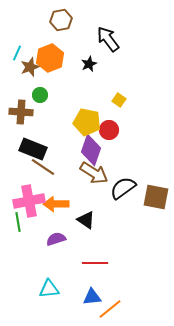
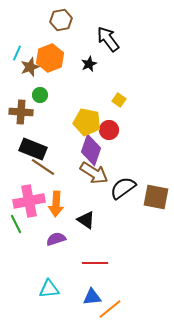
orange arrow: rotated 85 degrees counterclockwise
green line: moved 2 px left, 2 px down; rotated 18 degrees counterclockwise
